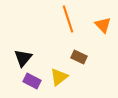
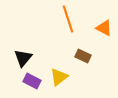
orange triangle: moved 1 px right, 3 px down; rotated 18 degrees counterclockwise
brown rectangle: moved 4 px right, 1 px up
